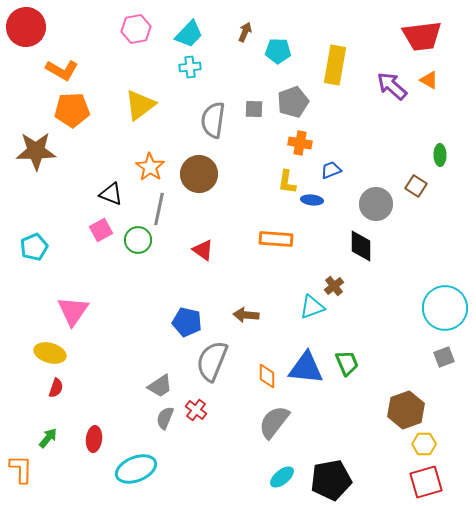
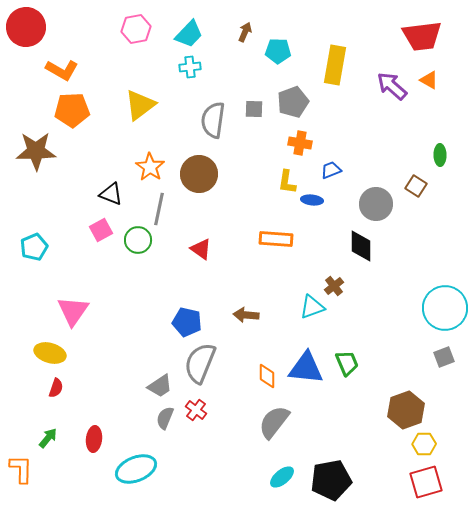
red triangle at (203, 250): moved 2 px left, 1 px up
gray semicircle at (212, 361): moved 12 px left, 2 px down
